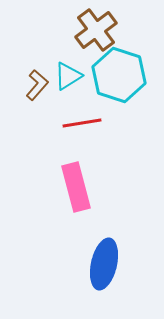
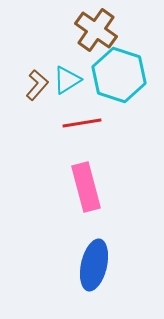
brown cross: rotated 18 degrees counterclockwise
cyan triangle: moved 1 px left, 4 px down
pink rectangle: moved 10 px right
blue ellipse: moved 10 px left, 1 px down
